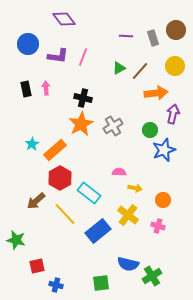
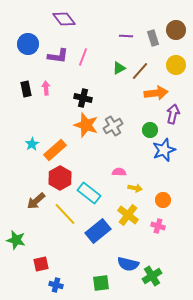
yellow circle: moved 1 px right, 1 px up
orange star: moved 5 px right, 1 px down; rotated 25 degrees counterclockwise
red square: moved 4 px right, 2 px up
